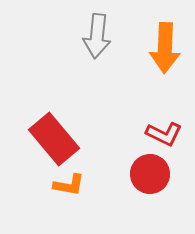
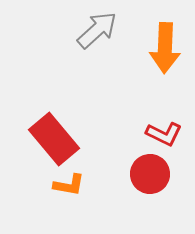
gray arrow: moved 6 px up; rotated 138 degrees counterclockwise
